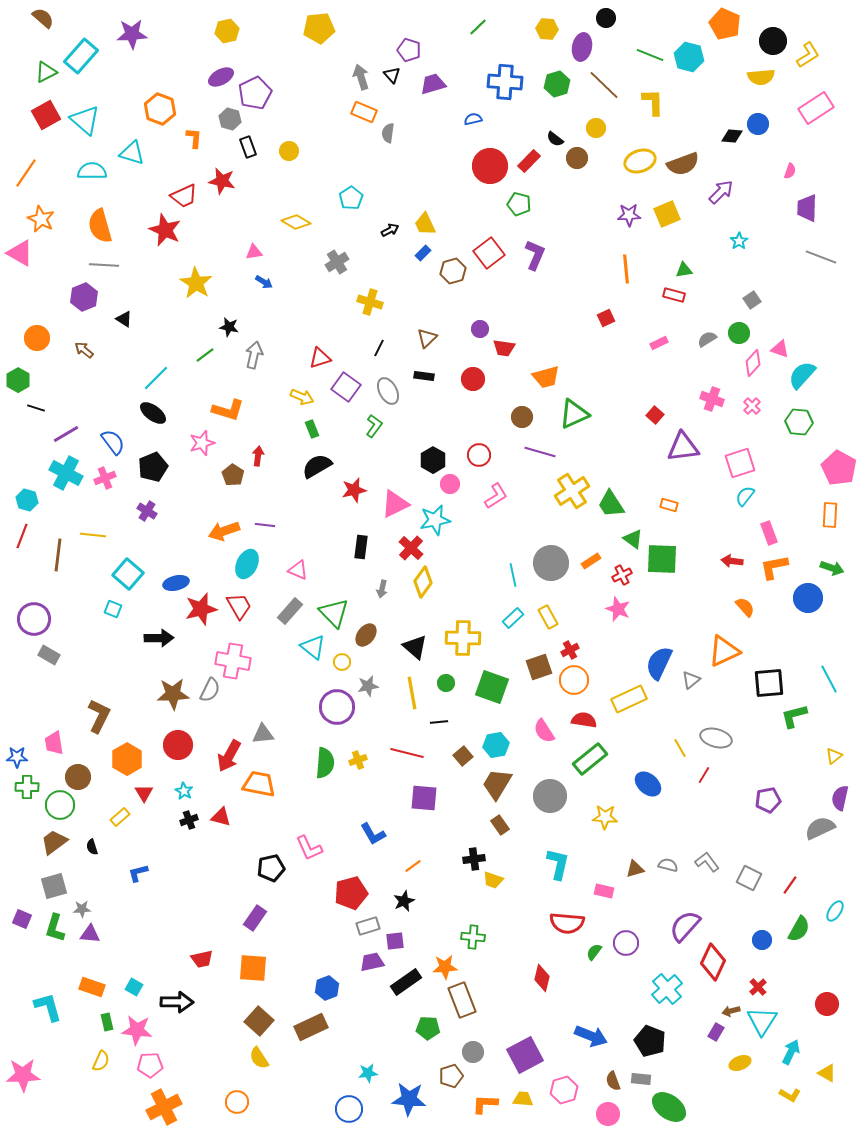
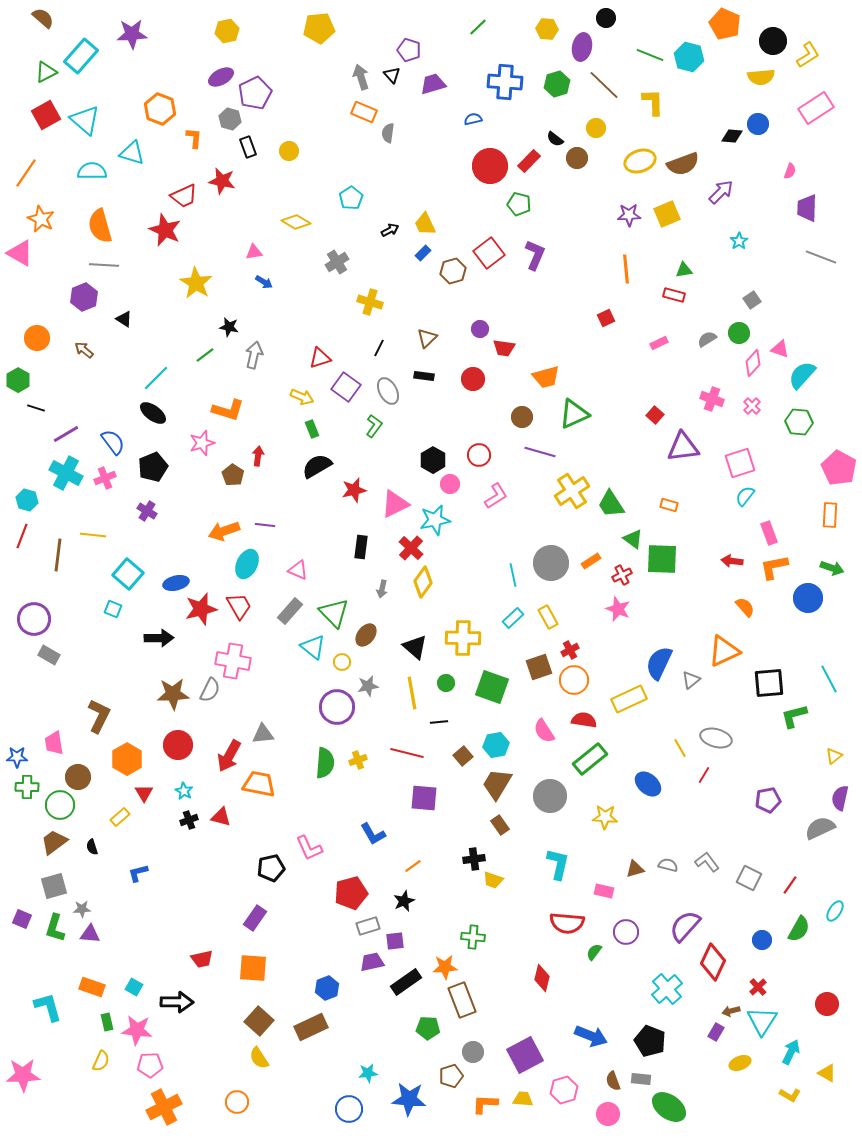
purple circle at (626, 943): moved 11 px up
